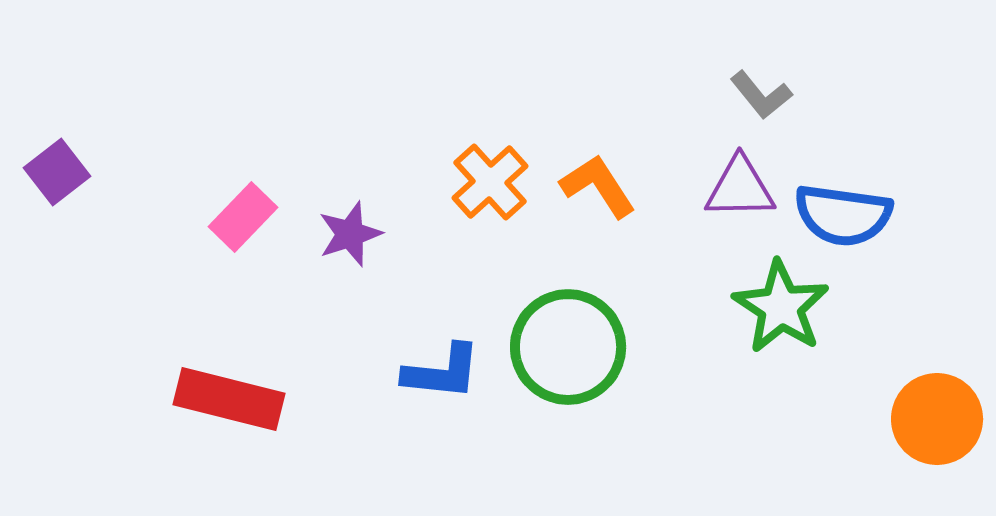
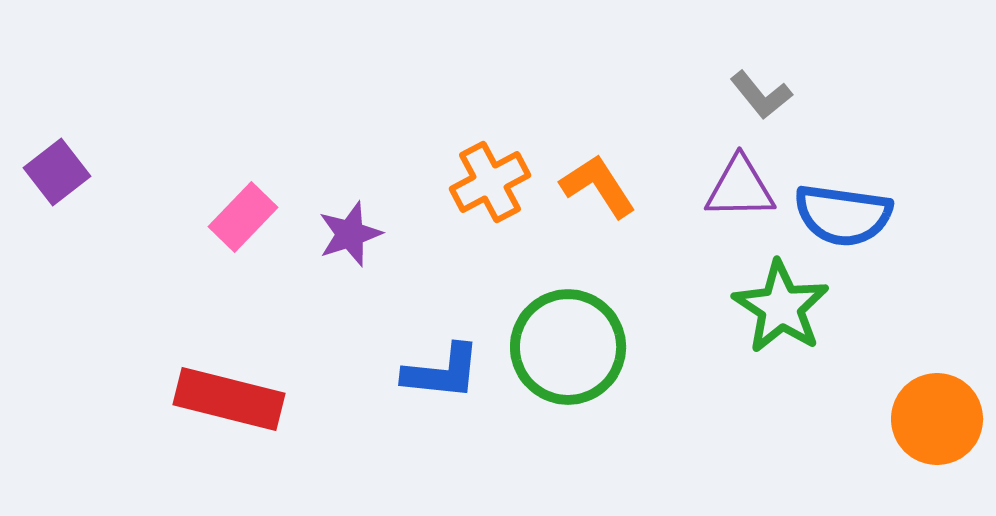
orange cross: rotated 14 degrees clockwise
